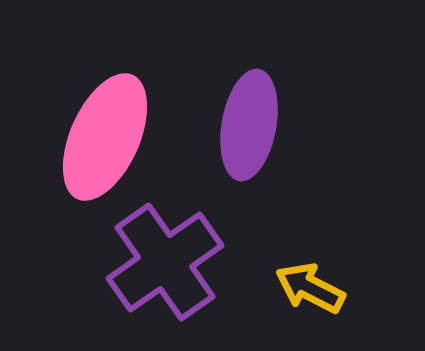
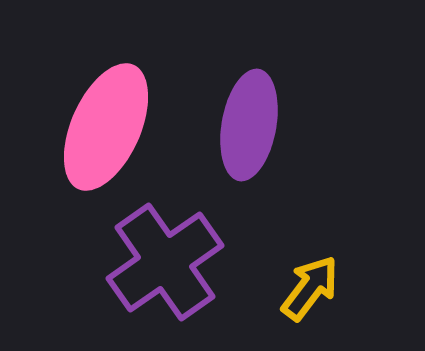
pink ellipse: moved 1 px right, 10 px up
yellow arrow: rotated 100 degrees clockwise
